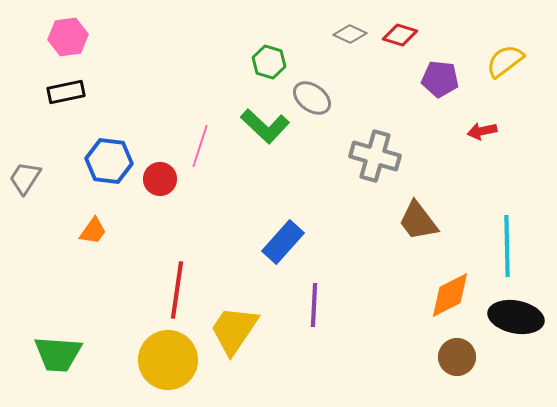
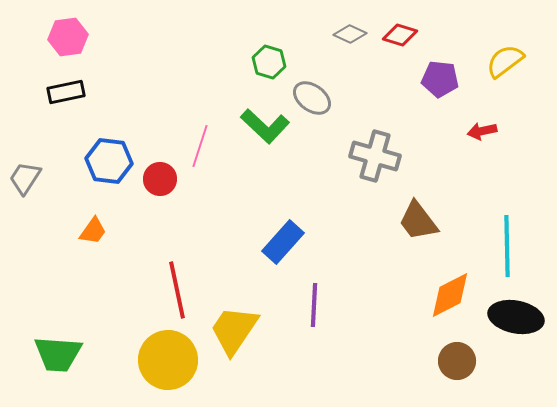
red line: rotated 20 degrees counterclockwise
brown circle: moved 4 px down
